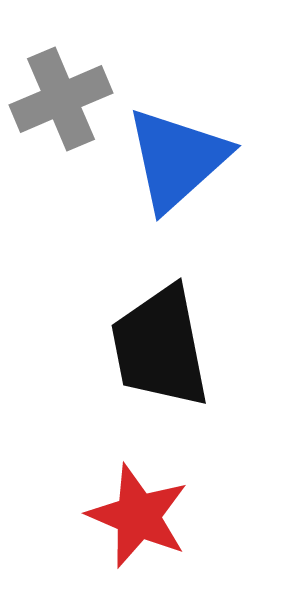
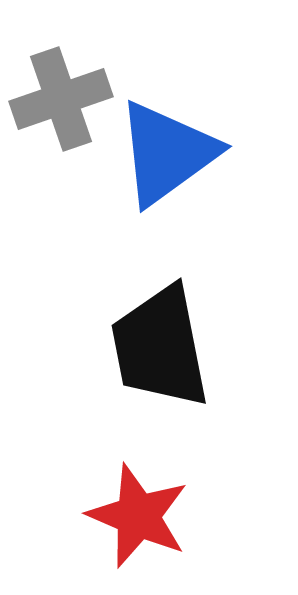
gray cross: rotated 4 degrees clockwise
blue triangle: moved 10 px left, 6 px up; rotated 6 degrees clockwise
